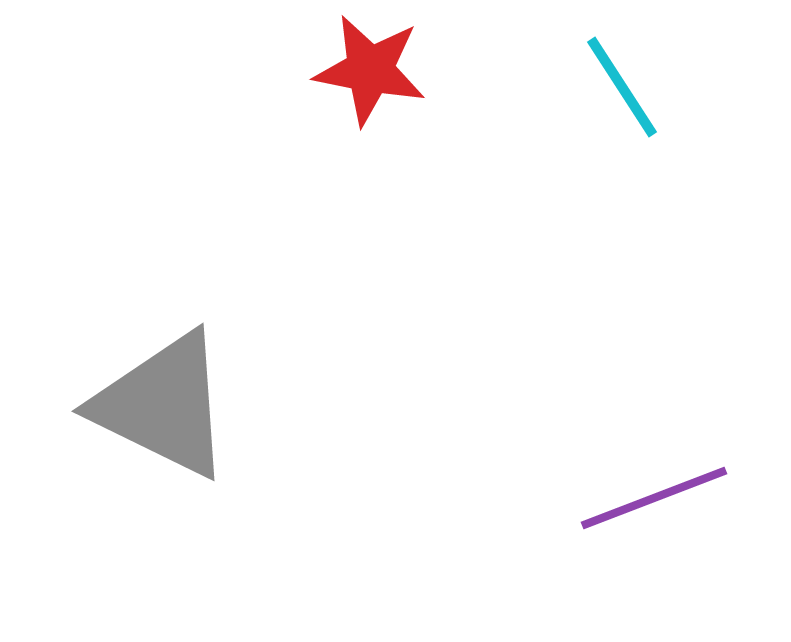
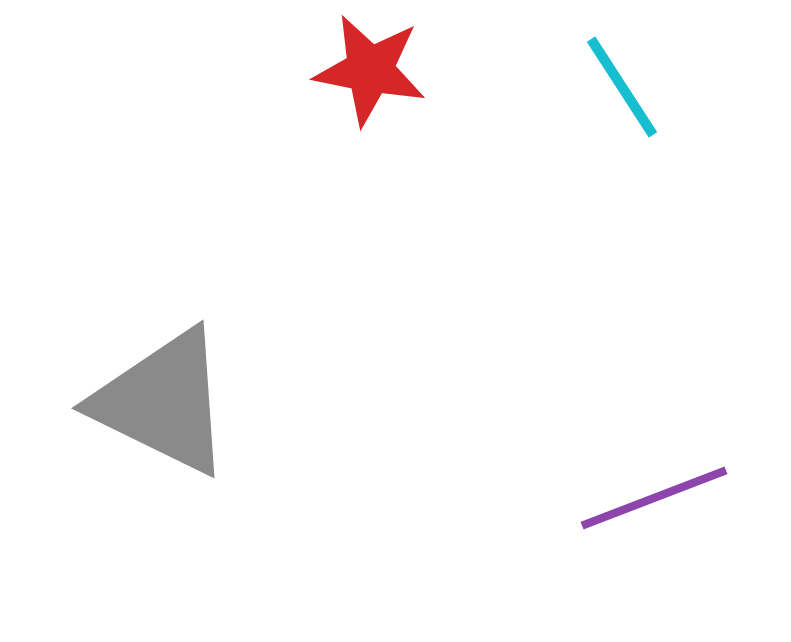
gray triangle: moved 3 px up
